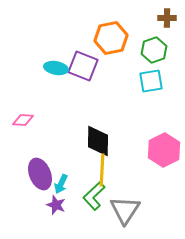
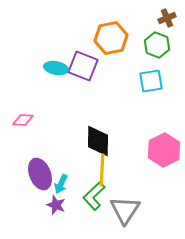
brown cross: rotated 24 degrees counterclockwise
green hexagon: moved 3 px right, 5 px up; rotated 20 degrees counterclockwise
